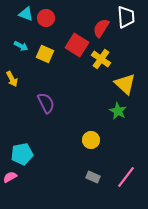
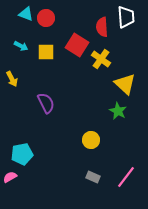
red semicircle: moved 1 px right, 1 px up; rotated 36 degrees counterclockwise
yellow square: moved 1 px right, 2 px up; rotated 24 degrees counterclockwise
